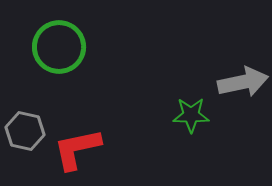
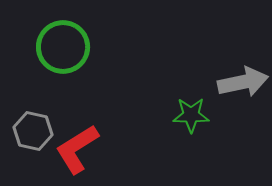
green circle: moved 4 px right
gray hexagon: moved 8 px right
red L-shape: rotated 20 degrees counterclockwise
